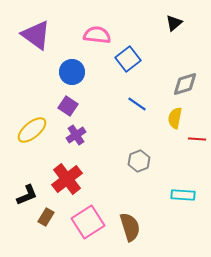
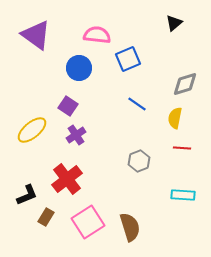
blue square: rotated 15 degrees clockwise
blue circle: moved 7 px right, 4 px up
red line: moved 15 px left, 9 px down
